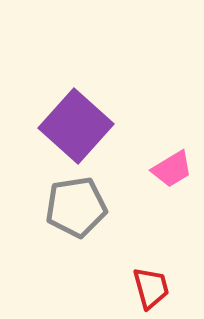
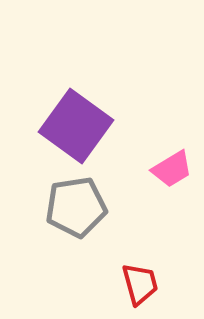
purple square: rotated 6 degrees counterclockwise
red trapezoid: moved 11 px left, 4 px up
